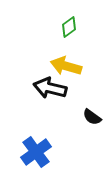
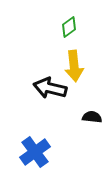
yellow arrow: moved 8 px right; rotated 112 degrees counterclockwise
black semicircle: rotated 150 degrees clockwise
blue cross: moved 1 px left
